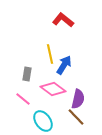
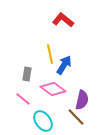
purple semicircle: moved 4 px right, 1 px down
